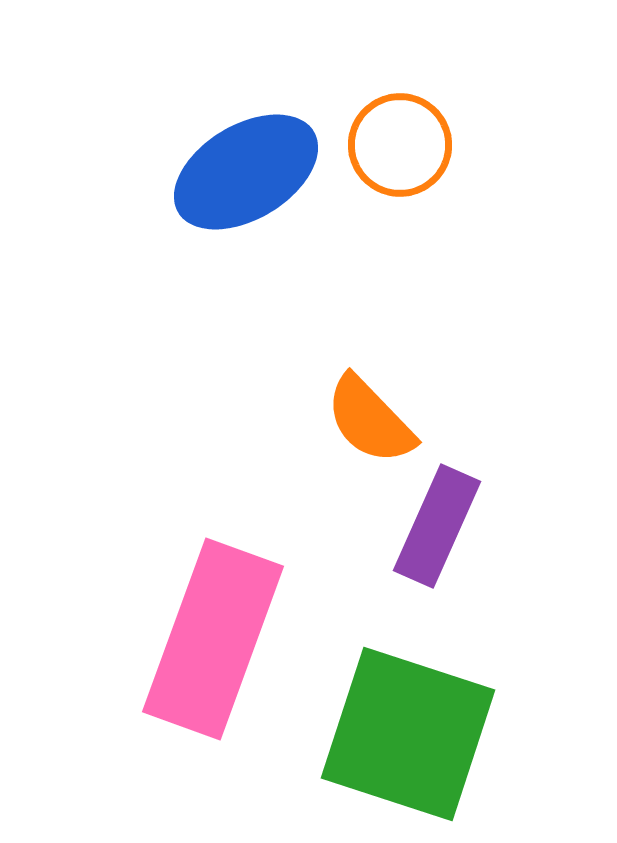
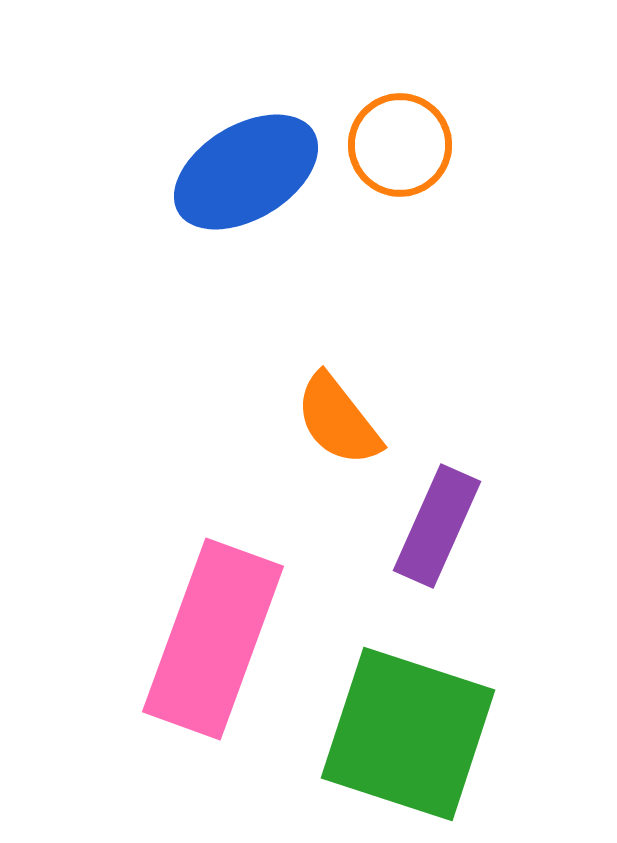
orange semicircle: moved 32 px left; rotated 6 degrees clockwise
